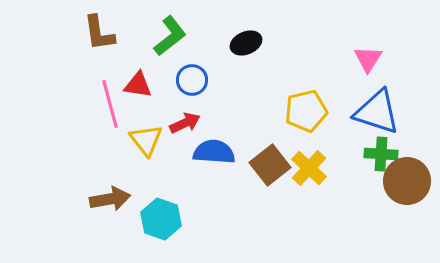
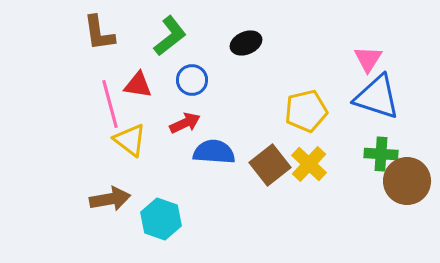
blue triangle: moved 15 px up
yellow triangle: moved 16 px left; rotated 15 degrees counterclockwise
yellow cross: moved 4 px up
